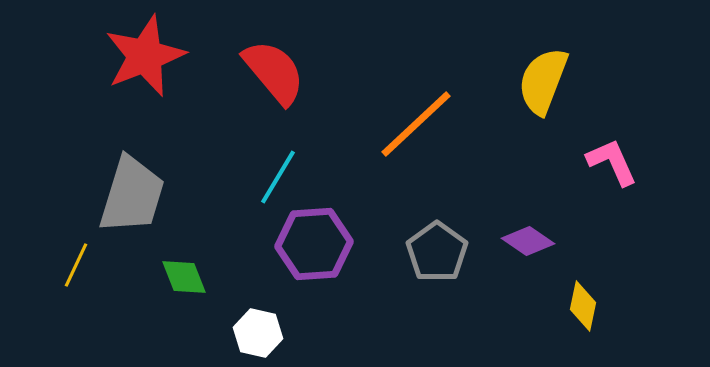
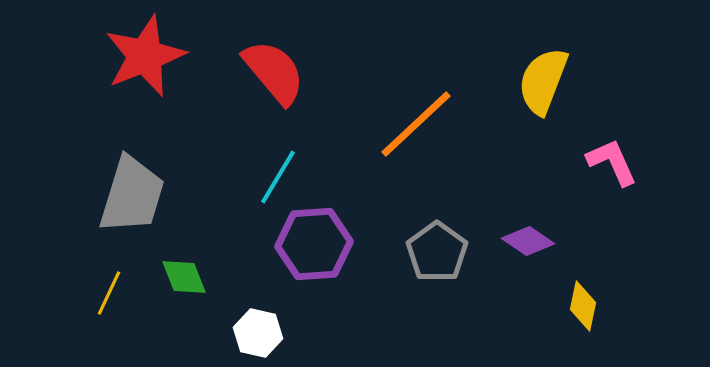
yellow line: moved 33 px right, 28 px down
